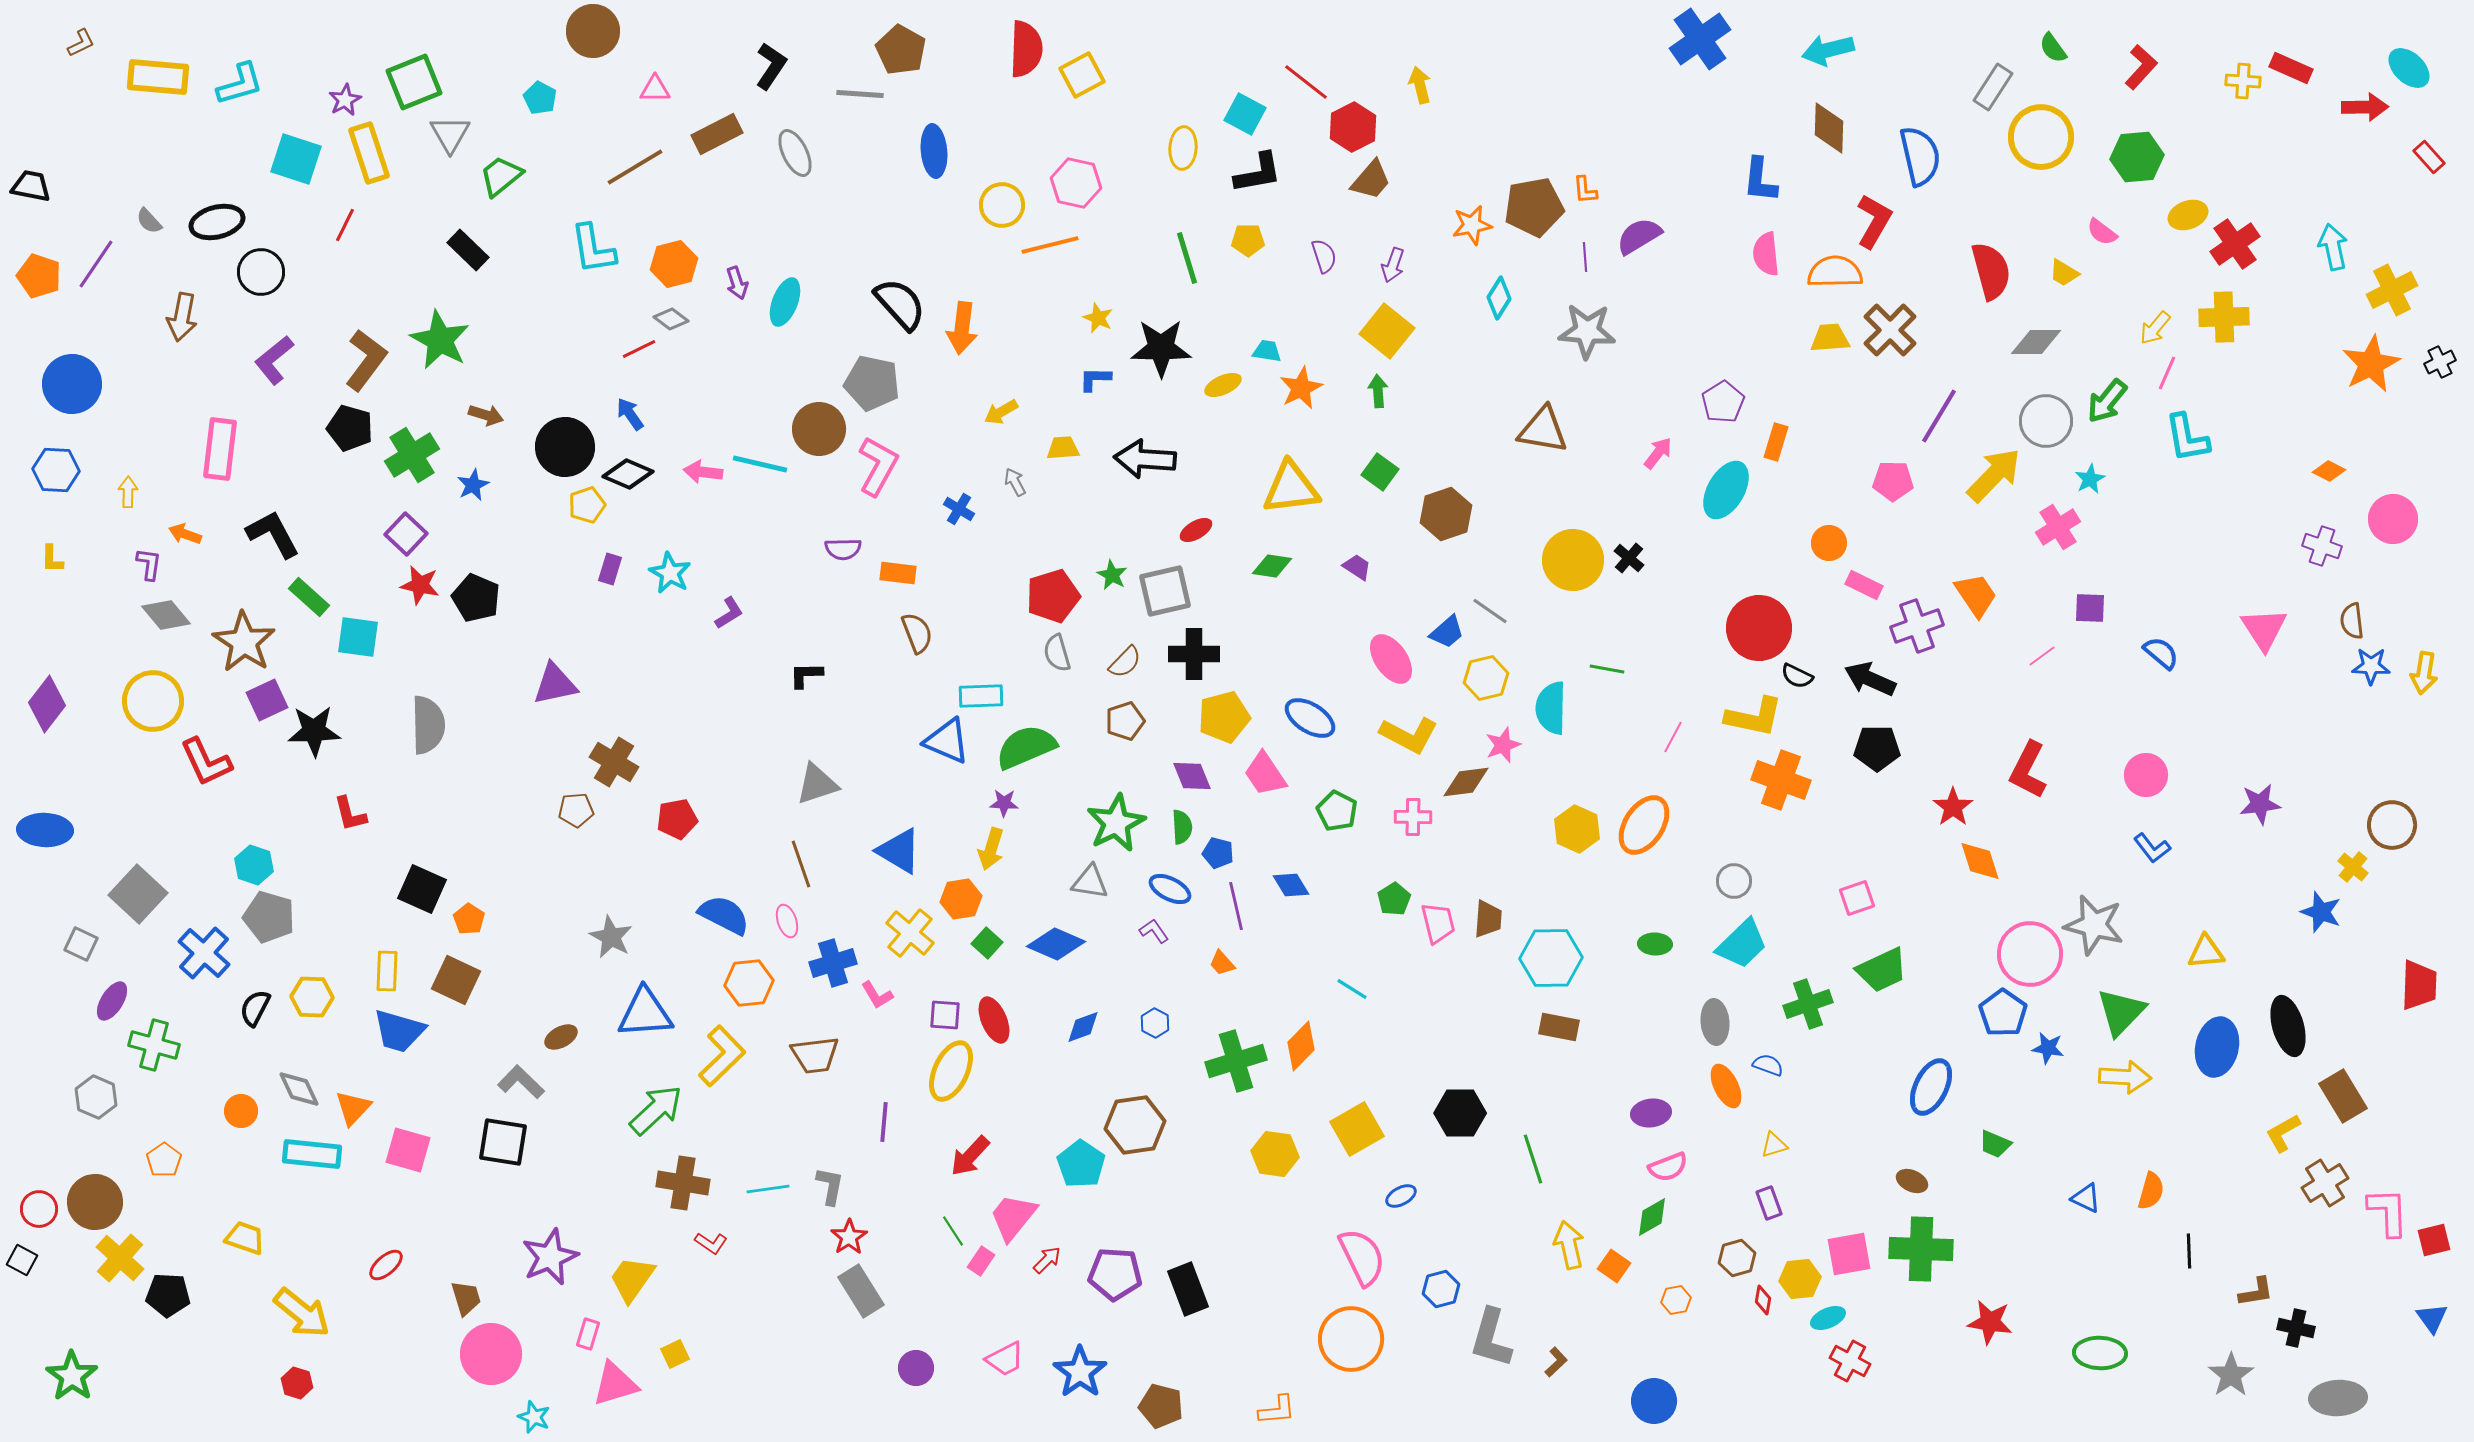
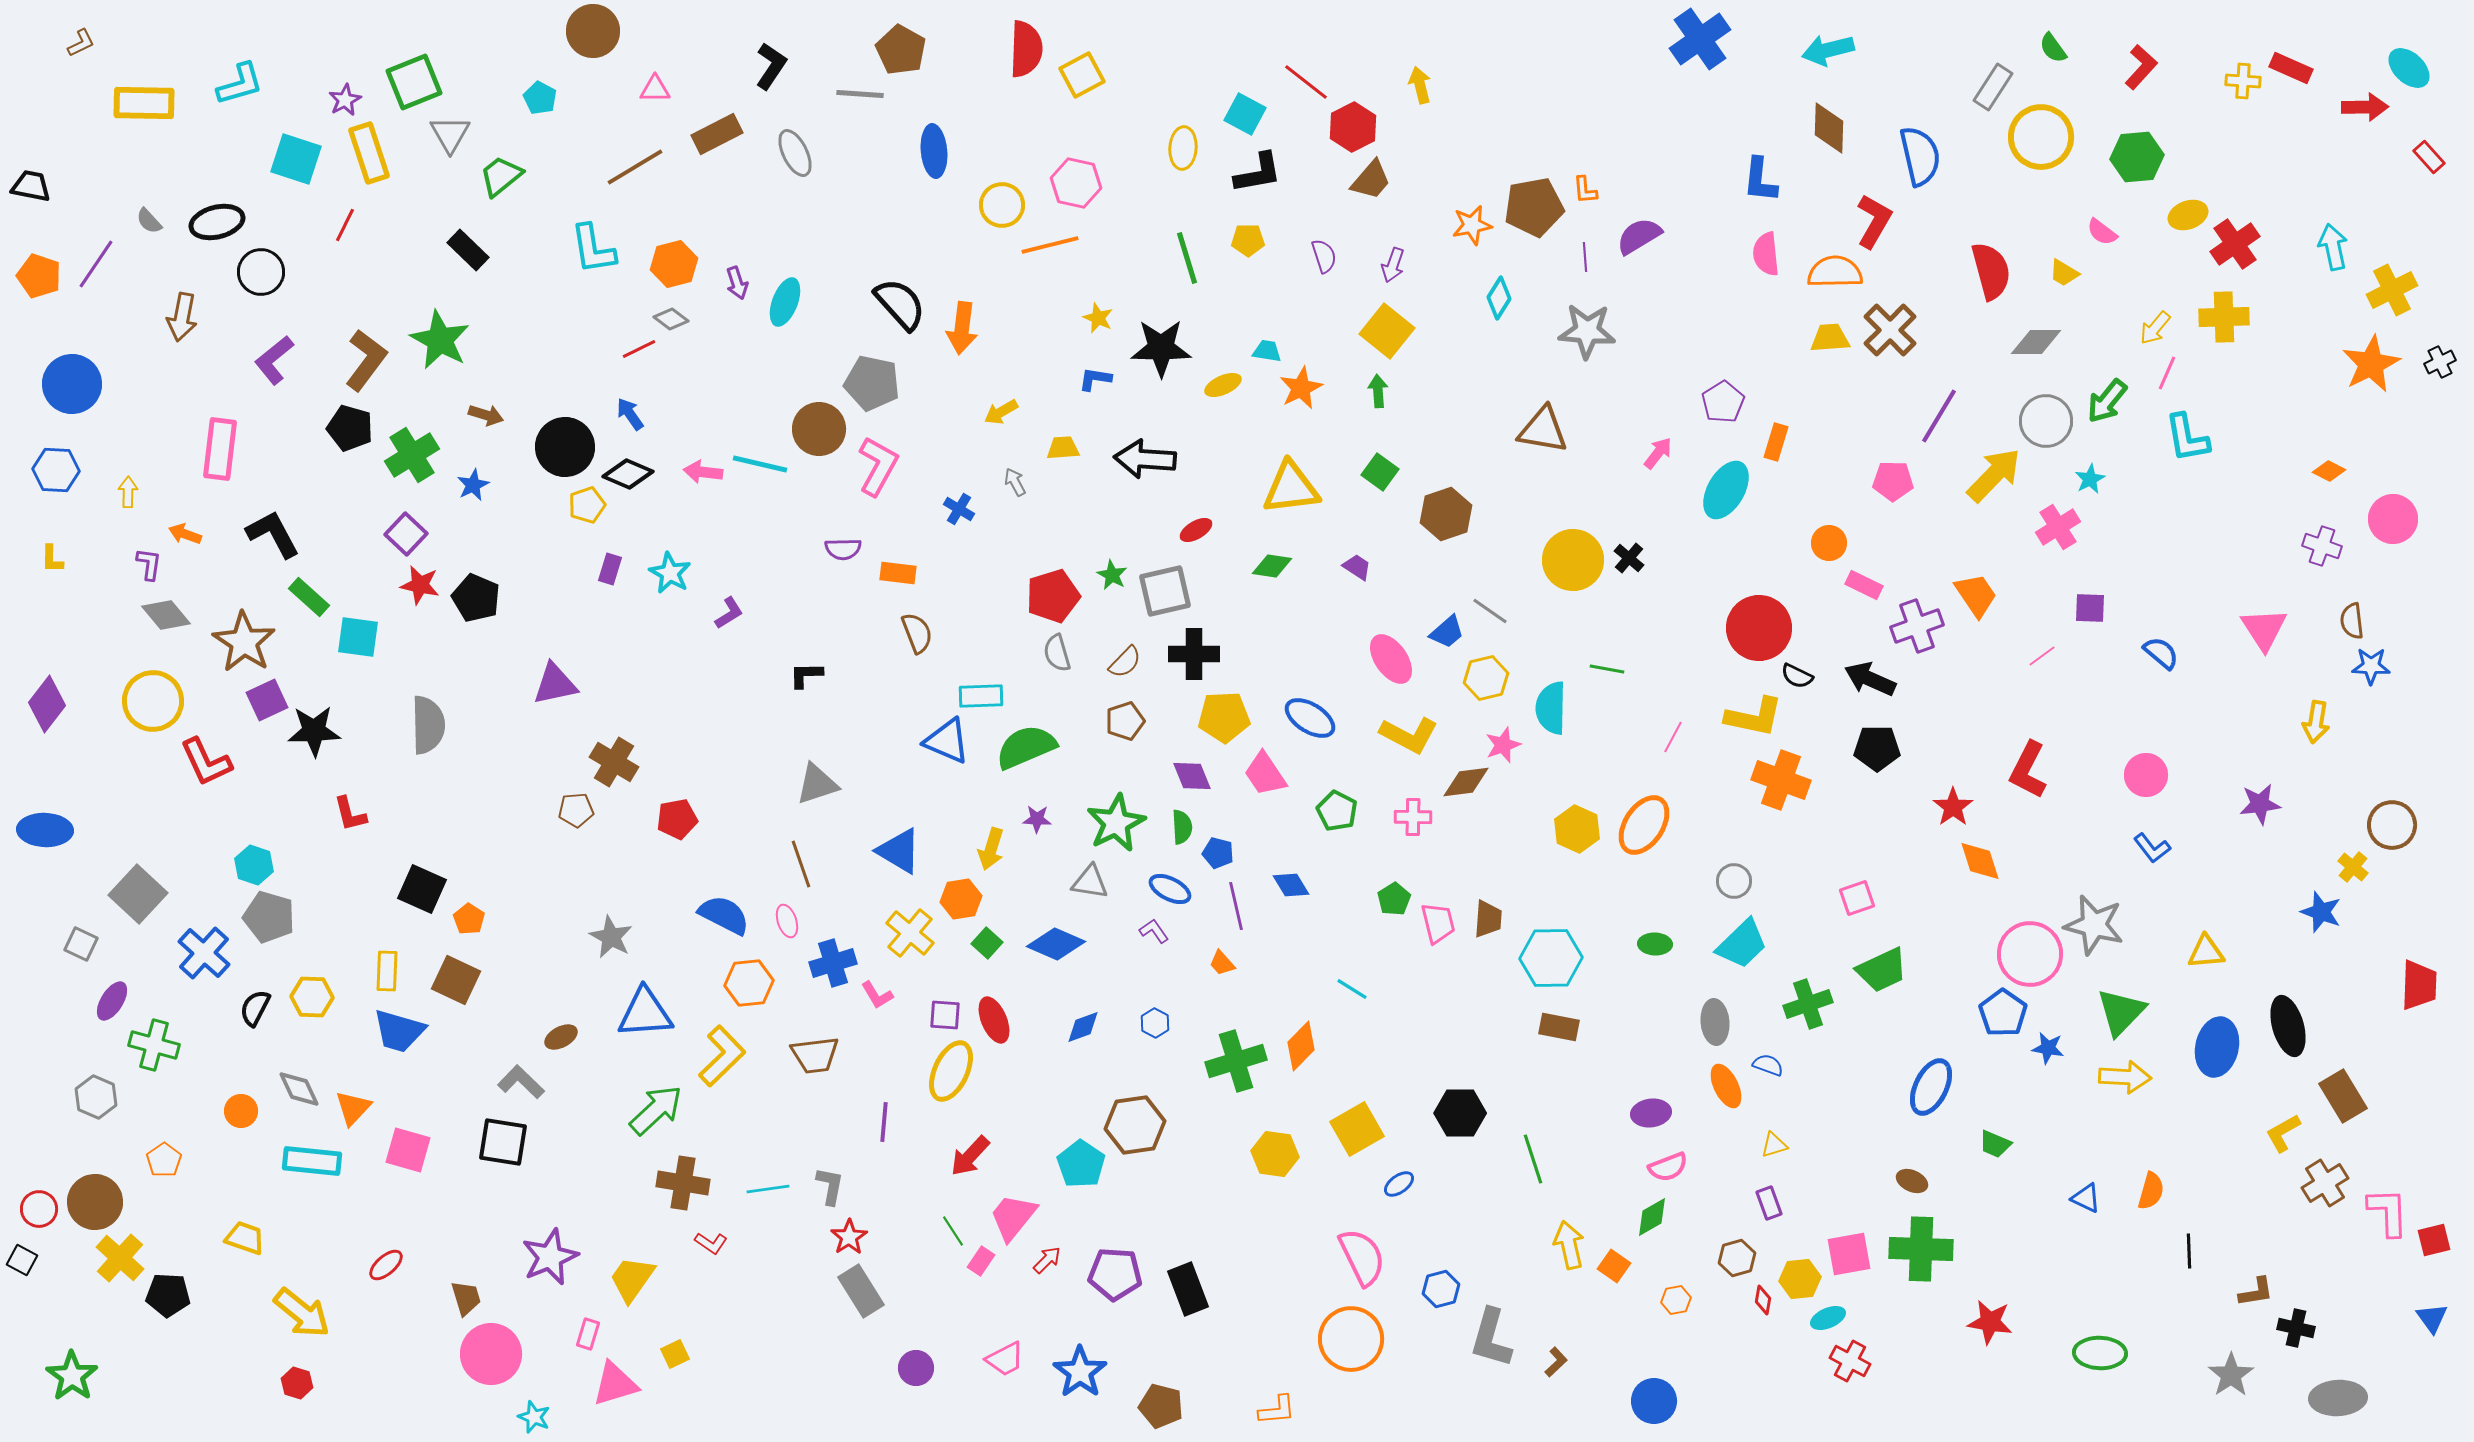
yellow rectangle at (158, 77): moved 14 px left, 26 px down; rotated 4 degrees counterclockwise
blue L-shape at (1095, 379): rotated 8 degrees clockwise
yellow arrow at (2424, 673): moved 108 px left, 49 px down
yellow pentagon at (1224, 717): rotated 12 degrees clockwise
purple star at (1004, 803): moved 33 px right, 16 px down
cyan rectangle at (312, 1154): moved 7 px down
blue ellipse at (1401, 1196): moved 2 px left, 12 px up; rotated 8 degrees counterclockwise
